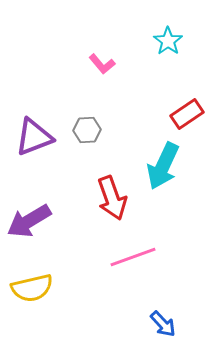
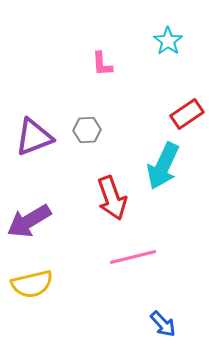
pink L-shape: rotated 36 degrees clockwise
pink line: rotated 6 degrees clockwise
yellow semicircle: moved 4 px up
